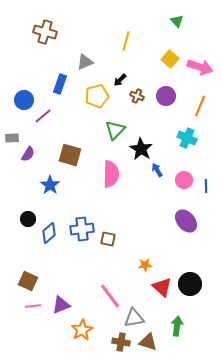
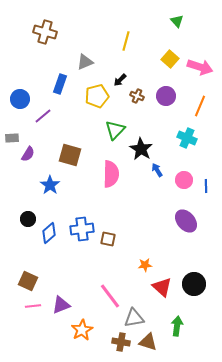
blue circle at (24, 100): moved 4 px left, 1 px up
black circle at (190, 284): moved 4 px right
